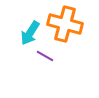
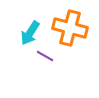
orange cross: moved 5 px right, 4 px down
